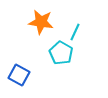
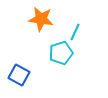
orange star: moved 3 px up
cyan pentagon: rotated 25 degrees clockwise
